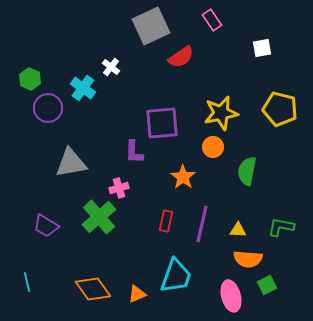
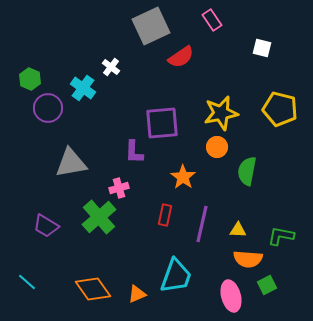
white square: rotated 24 degrees clockwise
orange circle: moved 4 px right
red rectangle: moved 1 px left, 6 px up
green L-shape: moved 9 px down
cyan line: rotated 36 degrees counterclockwise
